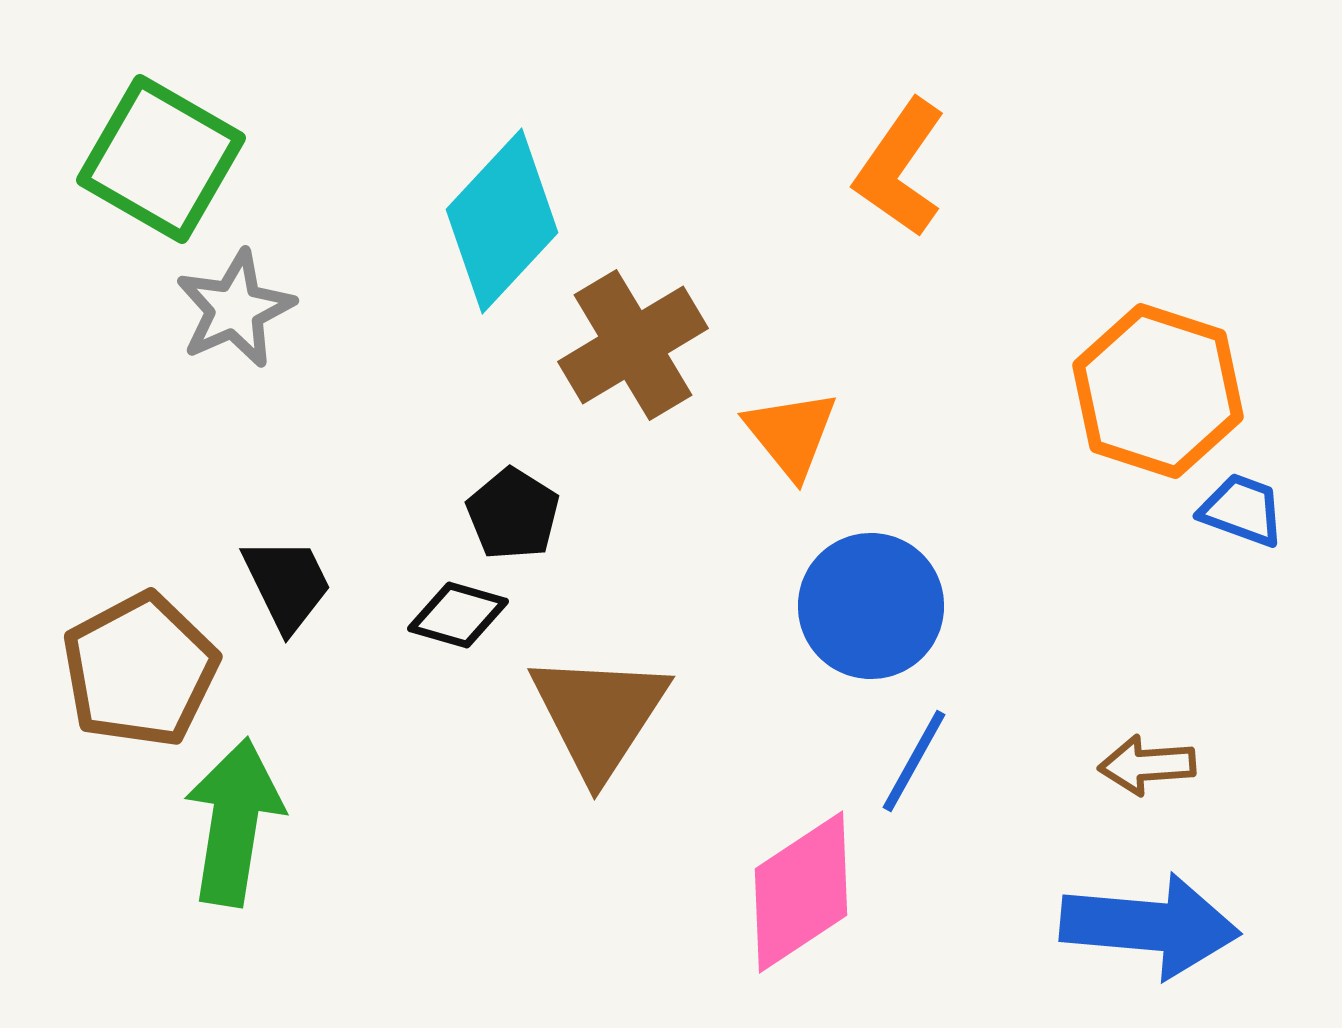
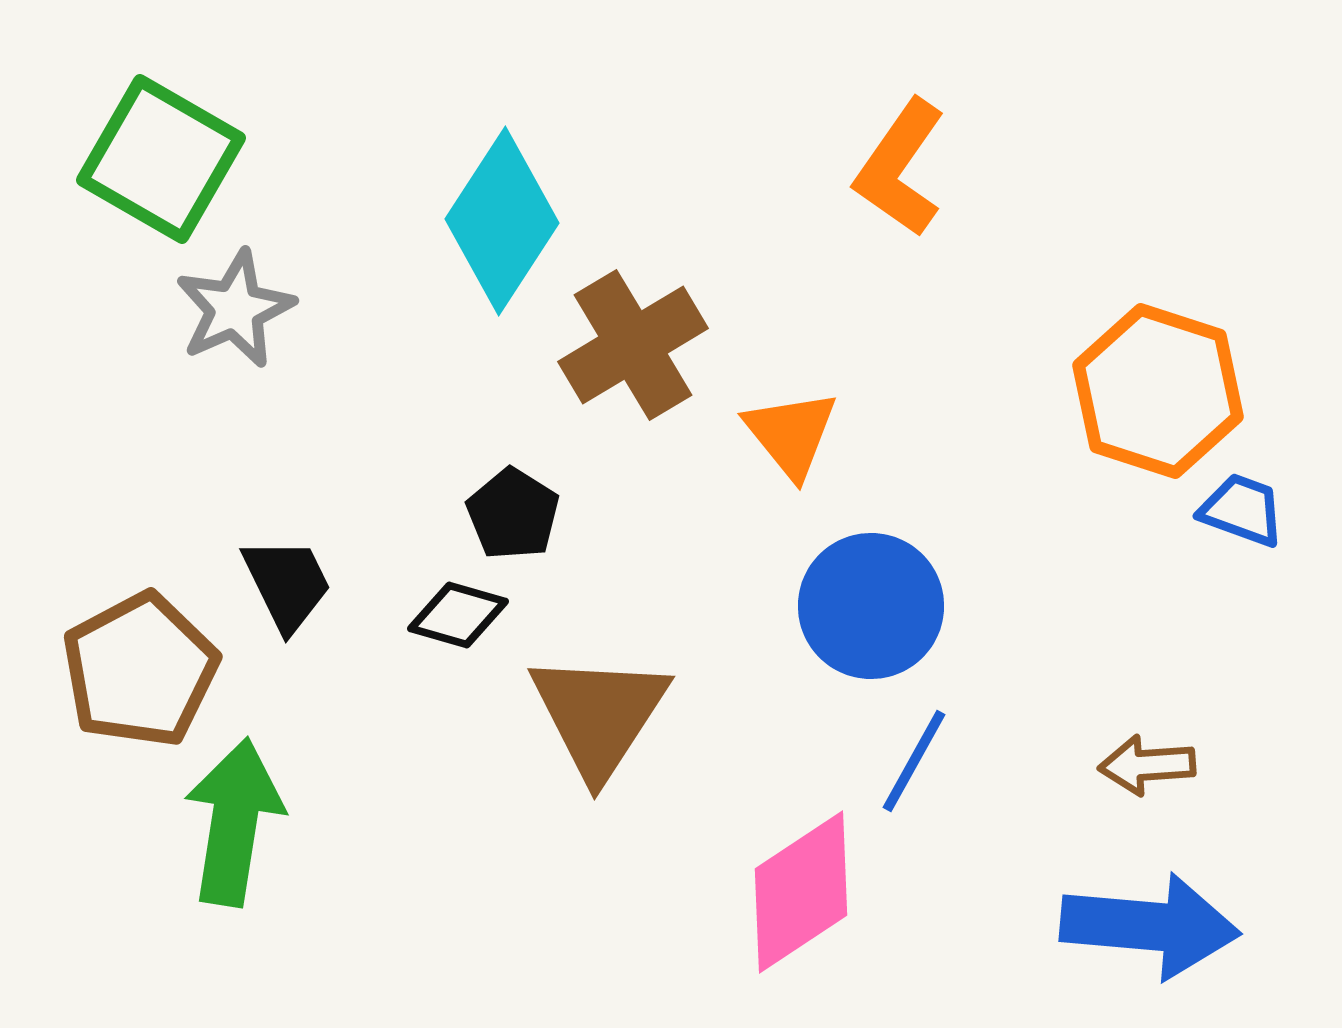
cyan diamond: rotated 10 degrees counterclockwise
